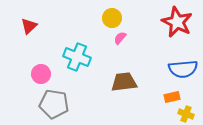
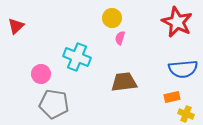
red triangle: moved 13 px left
pink semicircle: rotated 24 degrees counterclockwise
